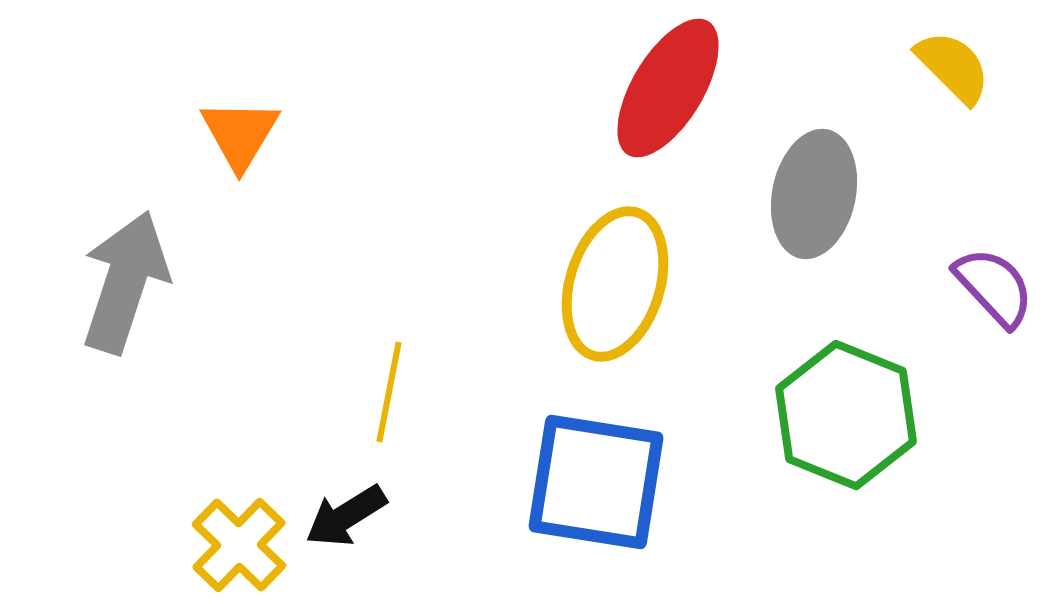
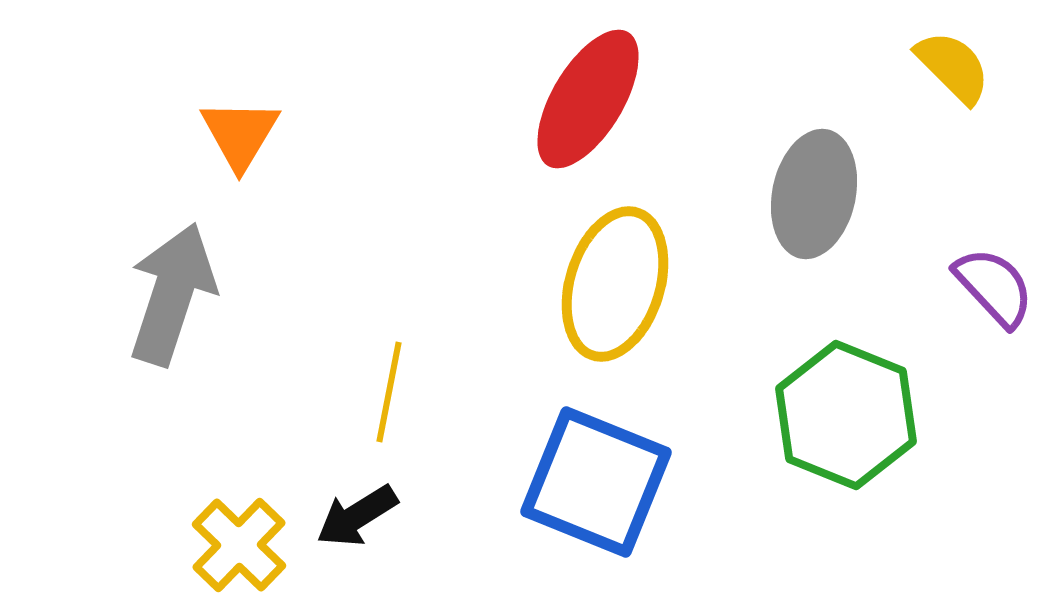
red ellipse: moved 80 px left, 11 px down
gray arrow: moved 47 px right, 12 px down
blue square: rotated 13 degrees clockwise
black arrow: moved 11 px right
